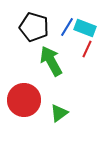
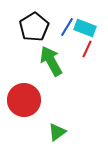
black pentagon: rotated 24 degrees clockwise
green triangle: moved 2 px left, 19 px down
